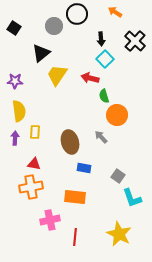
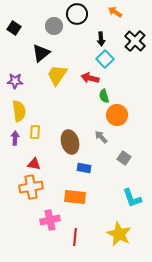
gray square: moved 6 px right, 18 px up
